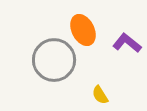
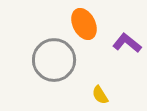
orange ellipse: moved 1 px right, 6 px up
